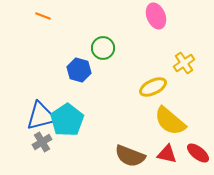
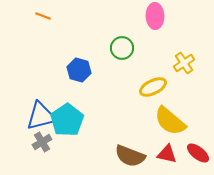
pink ellipse: moved 1 px left; rotated 20 degrees clockwise
green circle: moved 19 px right
